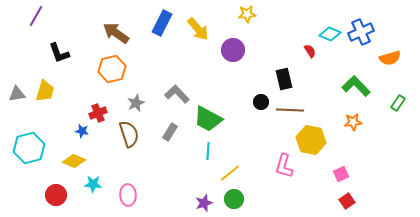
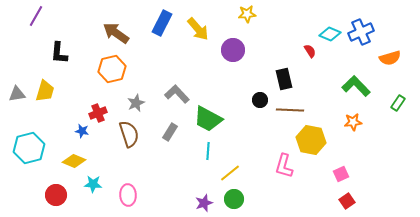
black L-shape: rotated 25 degrees clockwise
black circle: moved 1 px left, 2 px up
